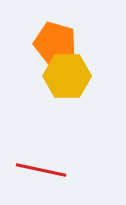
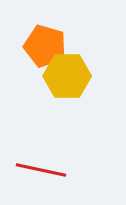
orange pentagon: moved 10 px left, 3 px down
